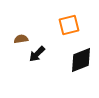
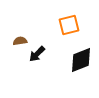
brown semicircle: moved 1 px left, 2 px down
